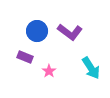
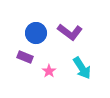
blue circle: moved 1 px left, 2 px down
cyan arrow: moved 9 px left
